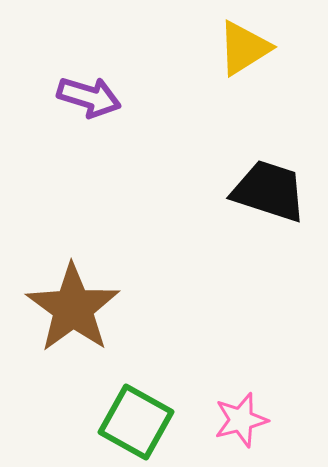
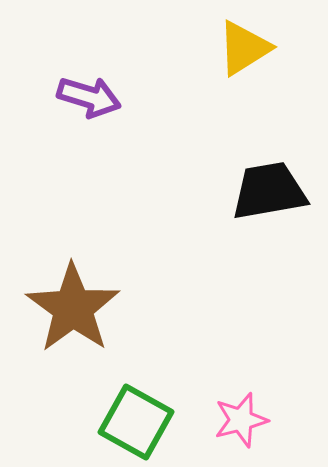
black trapezoid: rotated 28 degrees counterclockwise
